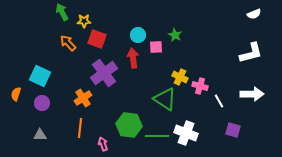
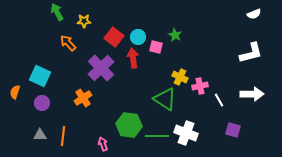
green arrow: moved 5 px left
cyan circle: moved 2 px down
red square: moved 17 px right, 2 px up; rotated 18 degrees clockwise
pink square: rotated 16 degrees clockwise
purple cross: moved 3 px left, 5 px up; rotated 8 degrees counterclockwise
pink cross: rotated 28 degrees counterclockwise
orange semicircle: moved 1 px left, 2 px up
white line: moved 1 px up
orange line: moved 17 px left, 8 px down
